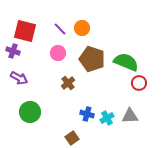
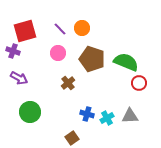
red square: rotated 30 degrees counterclockwise
